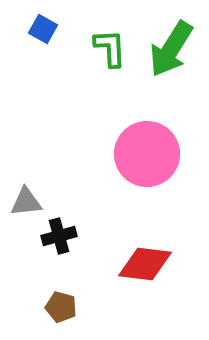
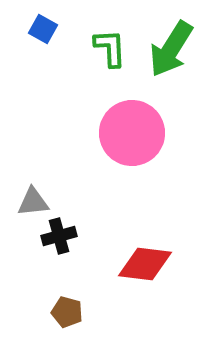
pink circle: moved 15 px left, 21 px up
gray triangle: moved 7 px right
brown pentagon: moved 6 px right, 5 px down
